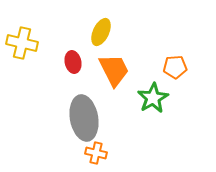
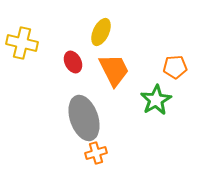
red ellipse: rotated 15 degrees counterclockwise
green star: moved 3 px right, 2 px down
gray ellipse: rotated 9 degrees counterclockwise
orange cross: rotated 30 degrees counterclockwise
